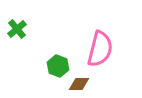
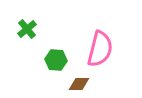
green cross: moved 10 px right
green hexagon: moved 2 px left, 6 px up; rotated 15 degrees counterclockwise
